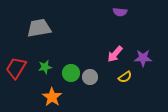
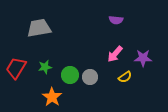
purple semicircle: moved 4 px left, 8 px down
green circle: moved 1 px left, 2 px down
